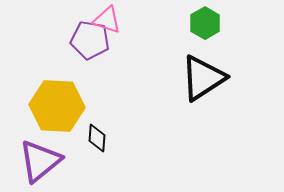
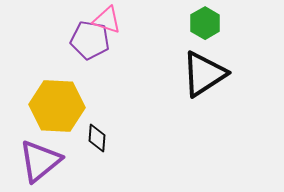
black triangle: moved 1 px right, 4 px up
